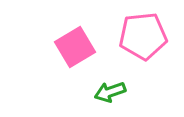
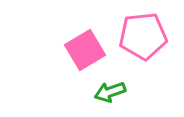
pink square: moved 10 px right, 3 px down
